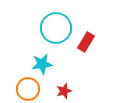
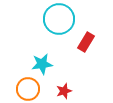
cyan circle: moved 3 px right, 9 px up
